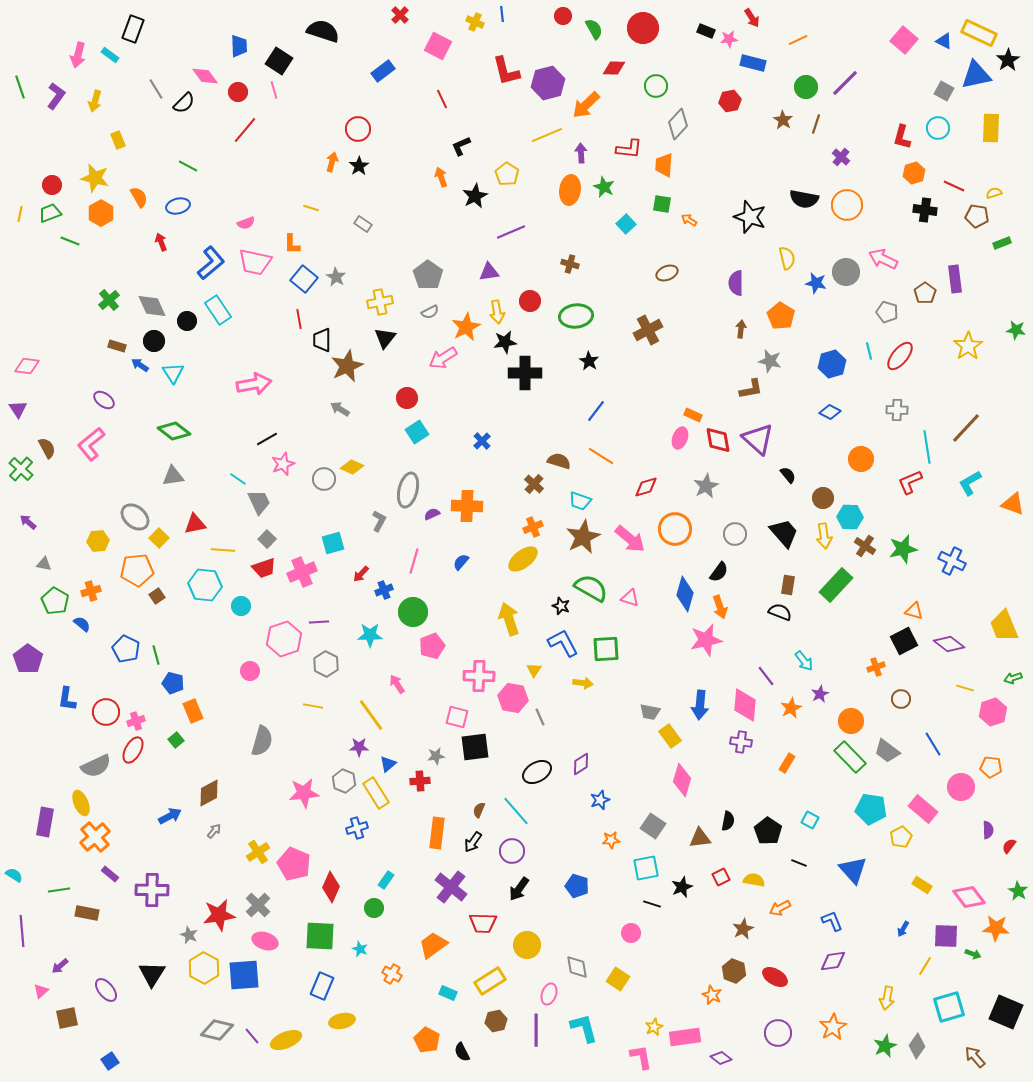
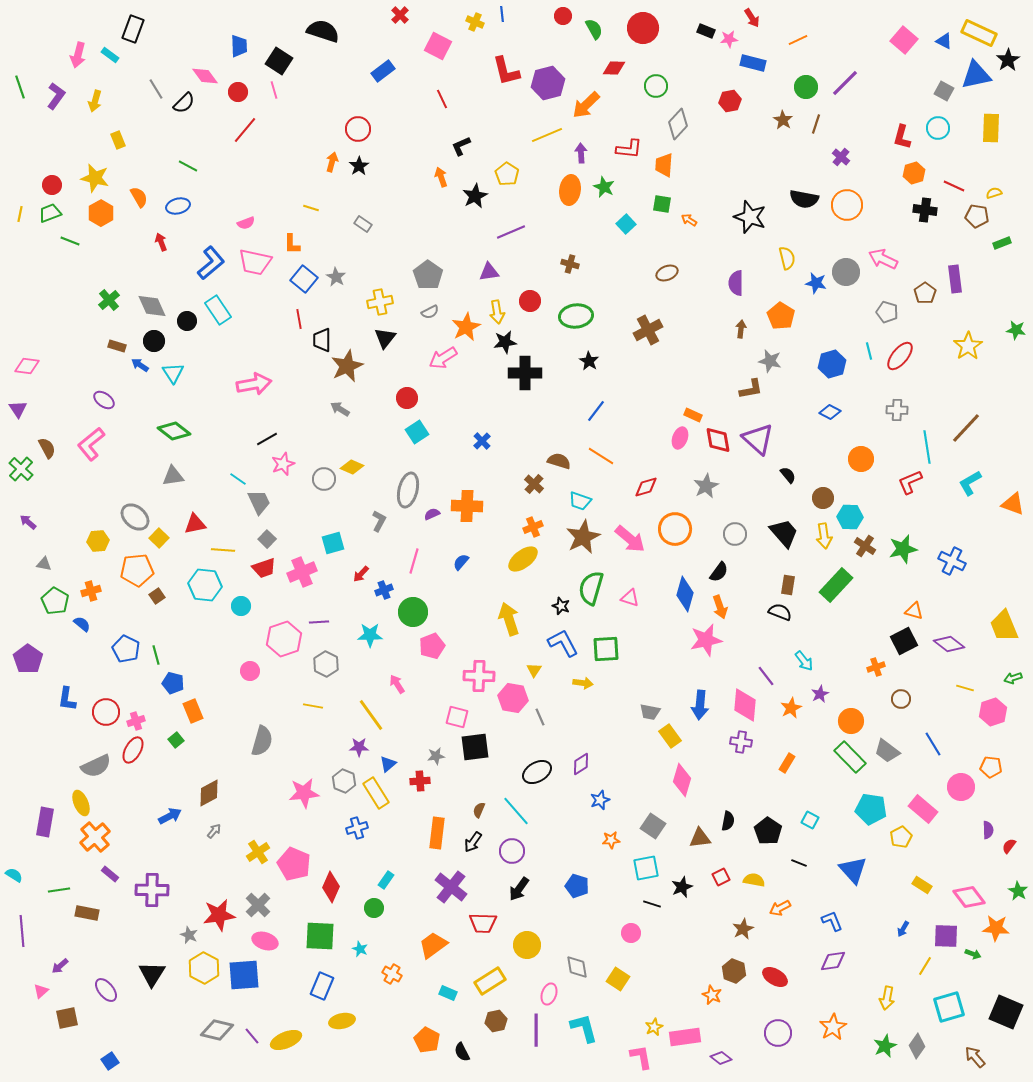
green semicircle at (591, 588): rotated 104 degrees counterclockwise
